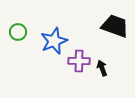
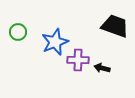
blue star: moved 1 px right, 1 px down
purple cross: moved 1 px left, 1 px up
black arrow: rotated 56 degrees counterclockwise
